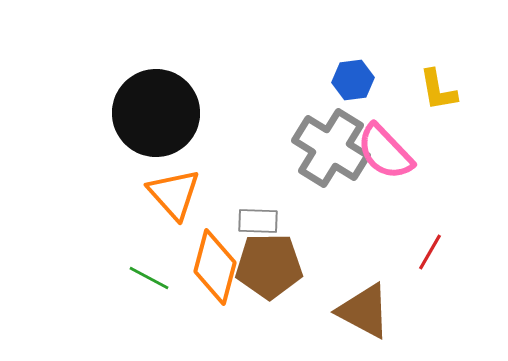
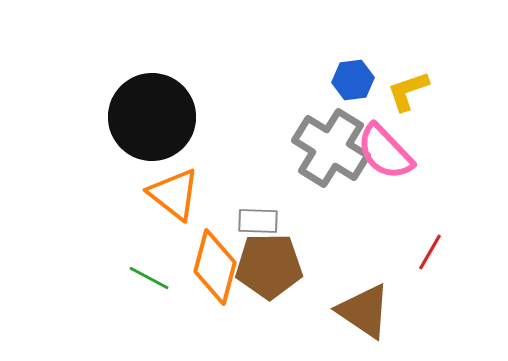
yellow L-shape: moved 30 px left, 1 px down; rotated 81 degrees clockwise
black circle: moved 4 px left, 4 px down
orange triangle: rotated 10 degrees counterclockwise
brown triangle: rotated 6 degrees clockwise
